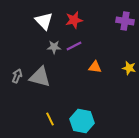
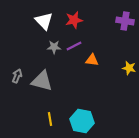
orange triangle: moved 3 px left, 7 px up
gray triangle: moved 2 px right, 4 px down
yellow line: rotated 16 degrees clockwise
